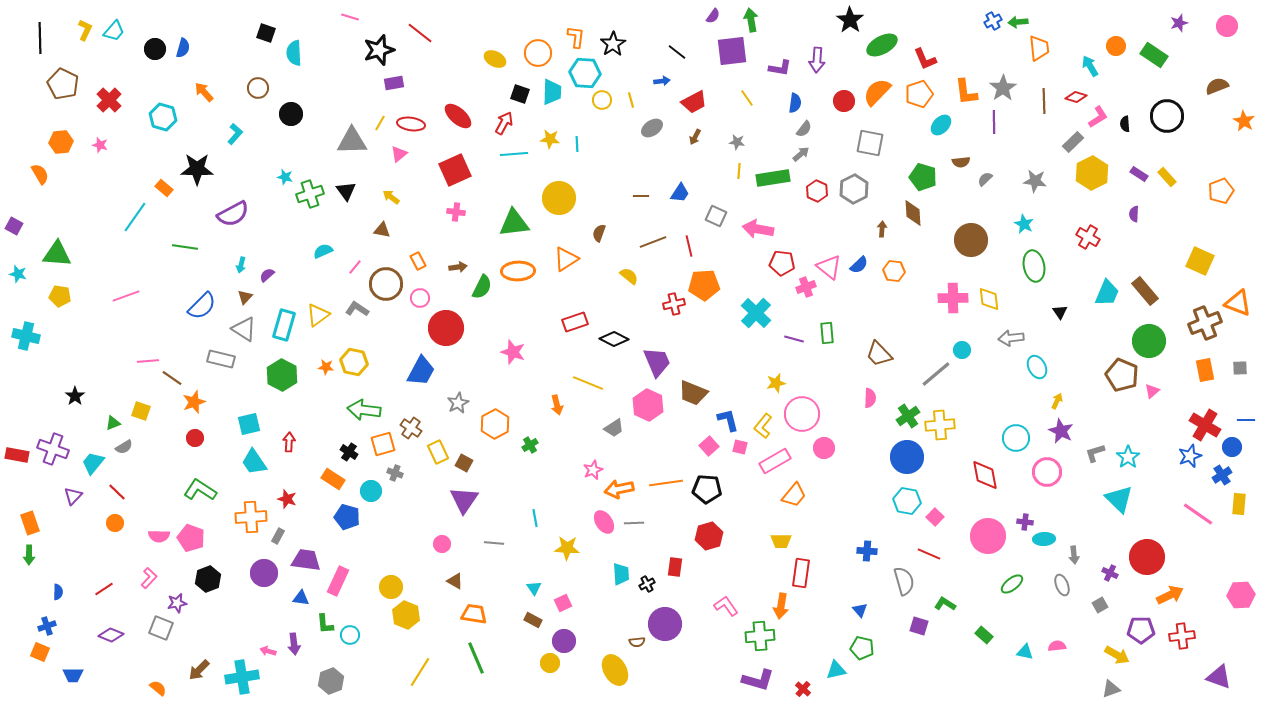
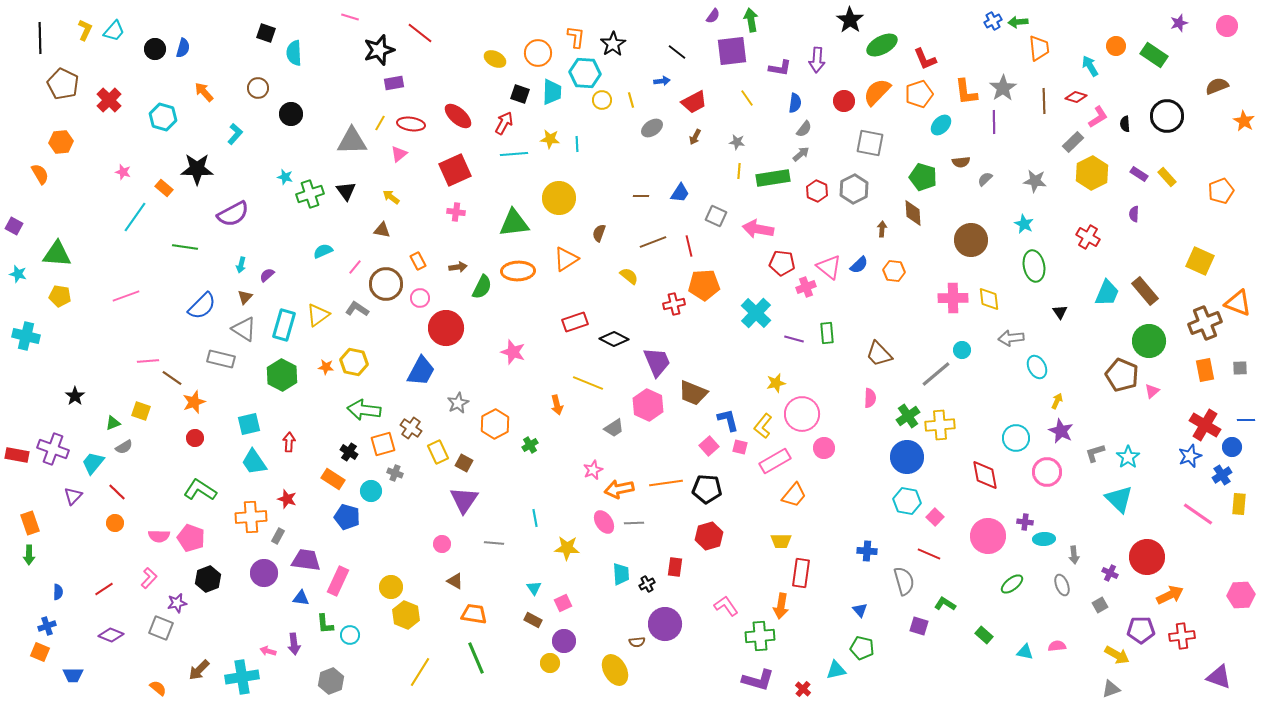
pink star at (100, 145): moved 23 px right, 27 px down
